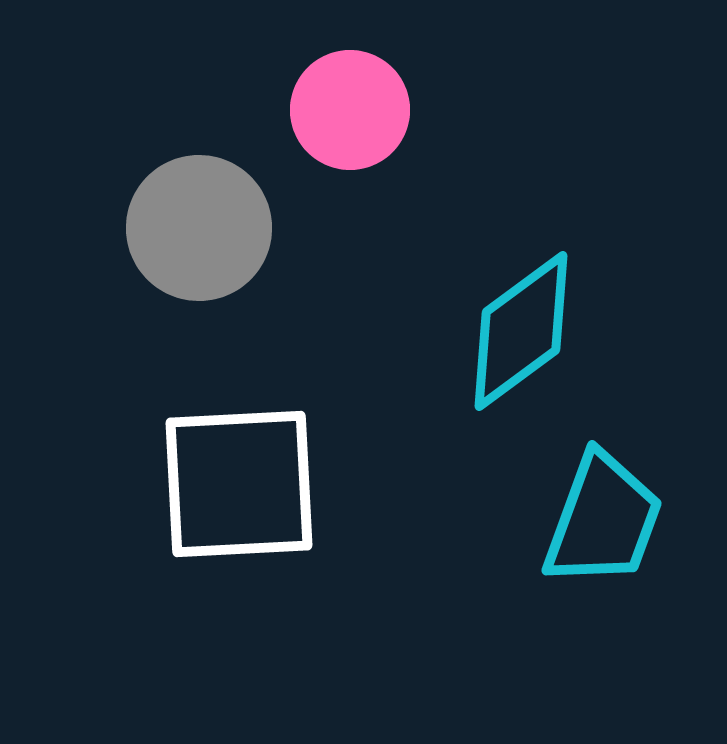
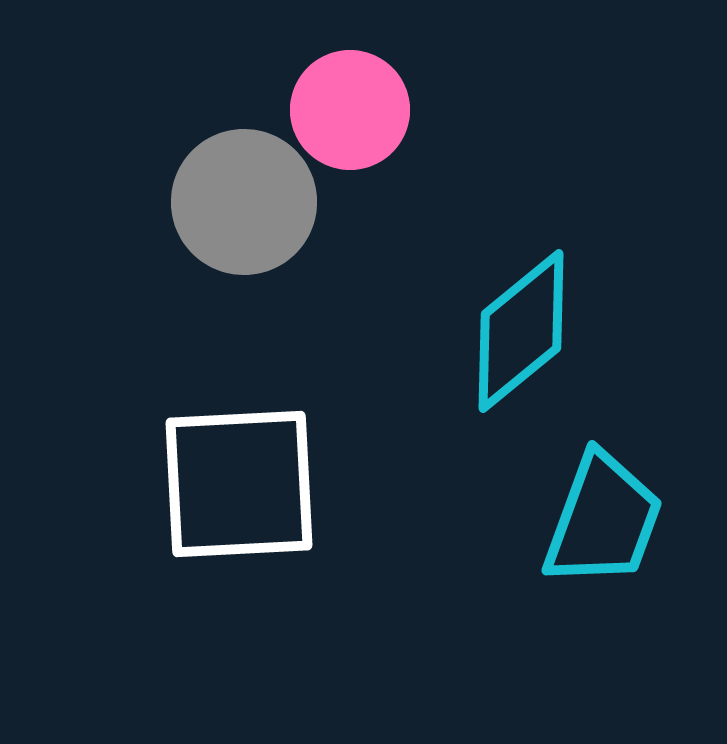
gray circle: moved 45 px right, 26 px up
cyan diamond: rotated 3 degrees counterclockwise
